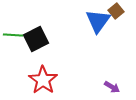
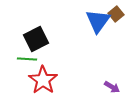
brown square: moved 3 px down
green line: moved 14 px right, 24 px down
